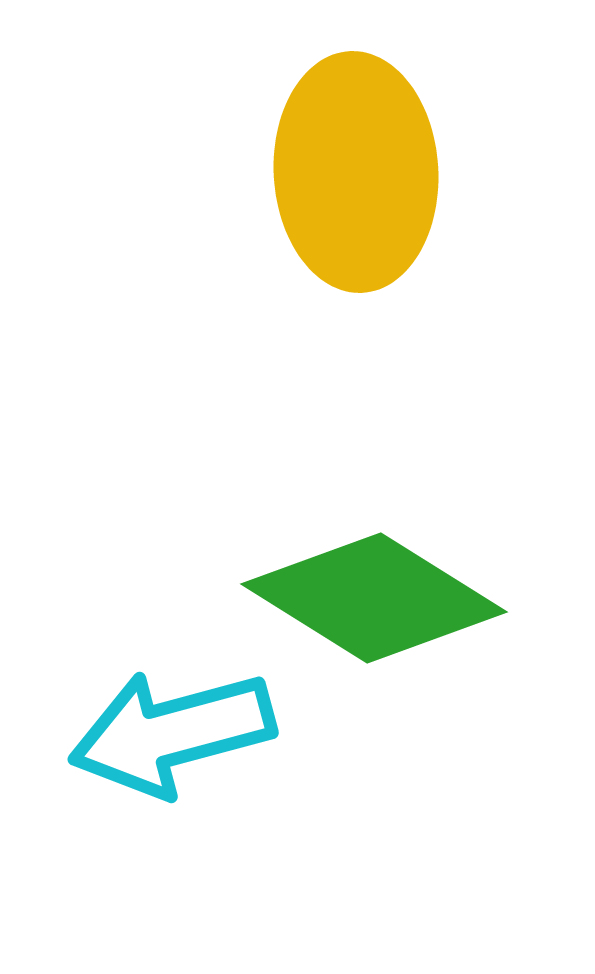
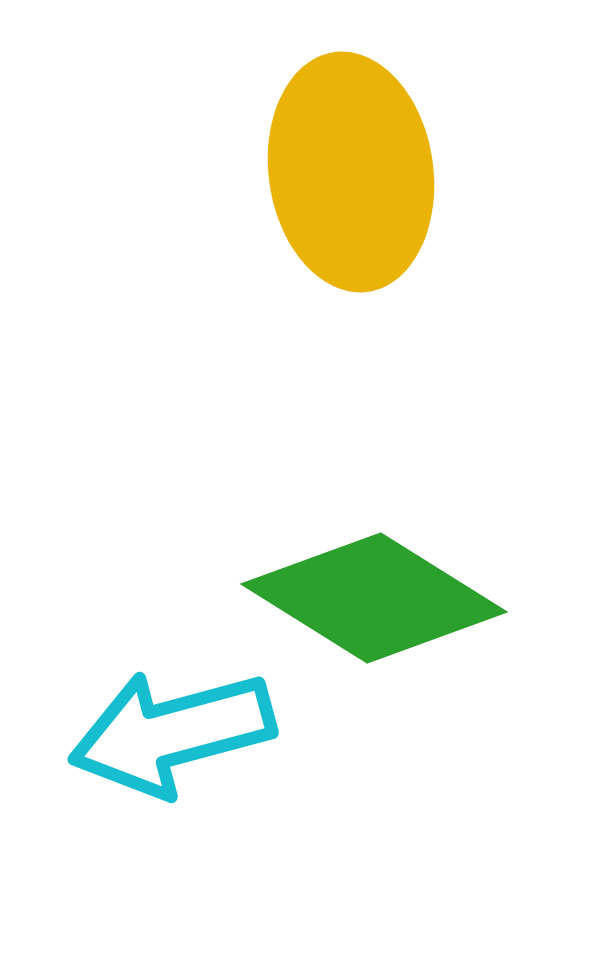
yellow ellipse: moved 5 px left; rotated 5 degrees counterclockwise
